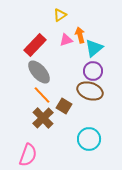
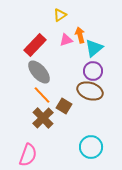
cyan circle: moved 2 px right, 8 px down
